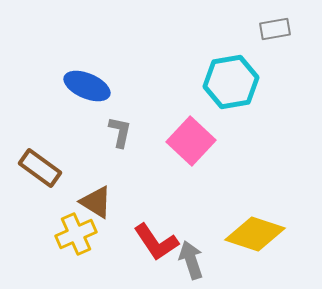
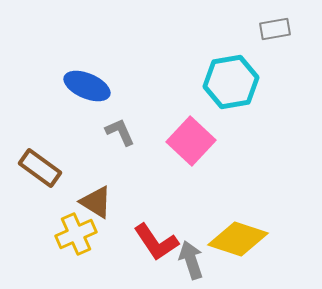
gray L-shape: rotated 36 degrees counterclockwise
yellow diamond: moved 17 px left, 5 px down
